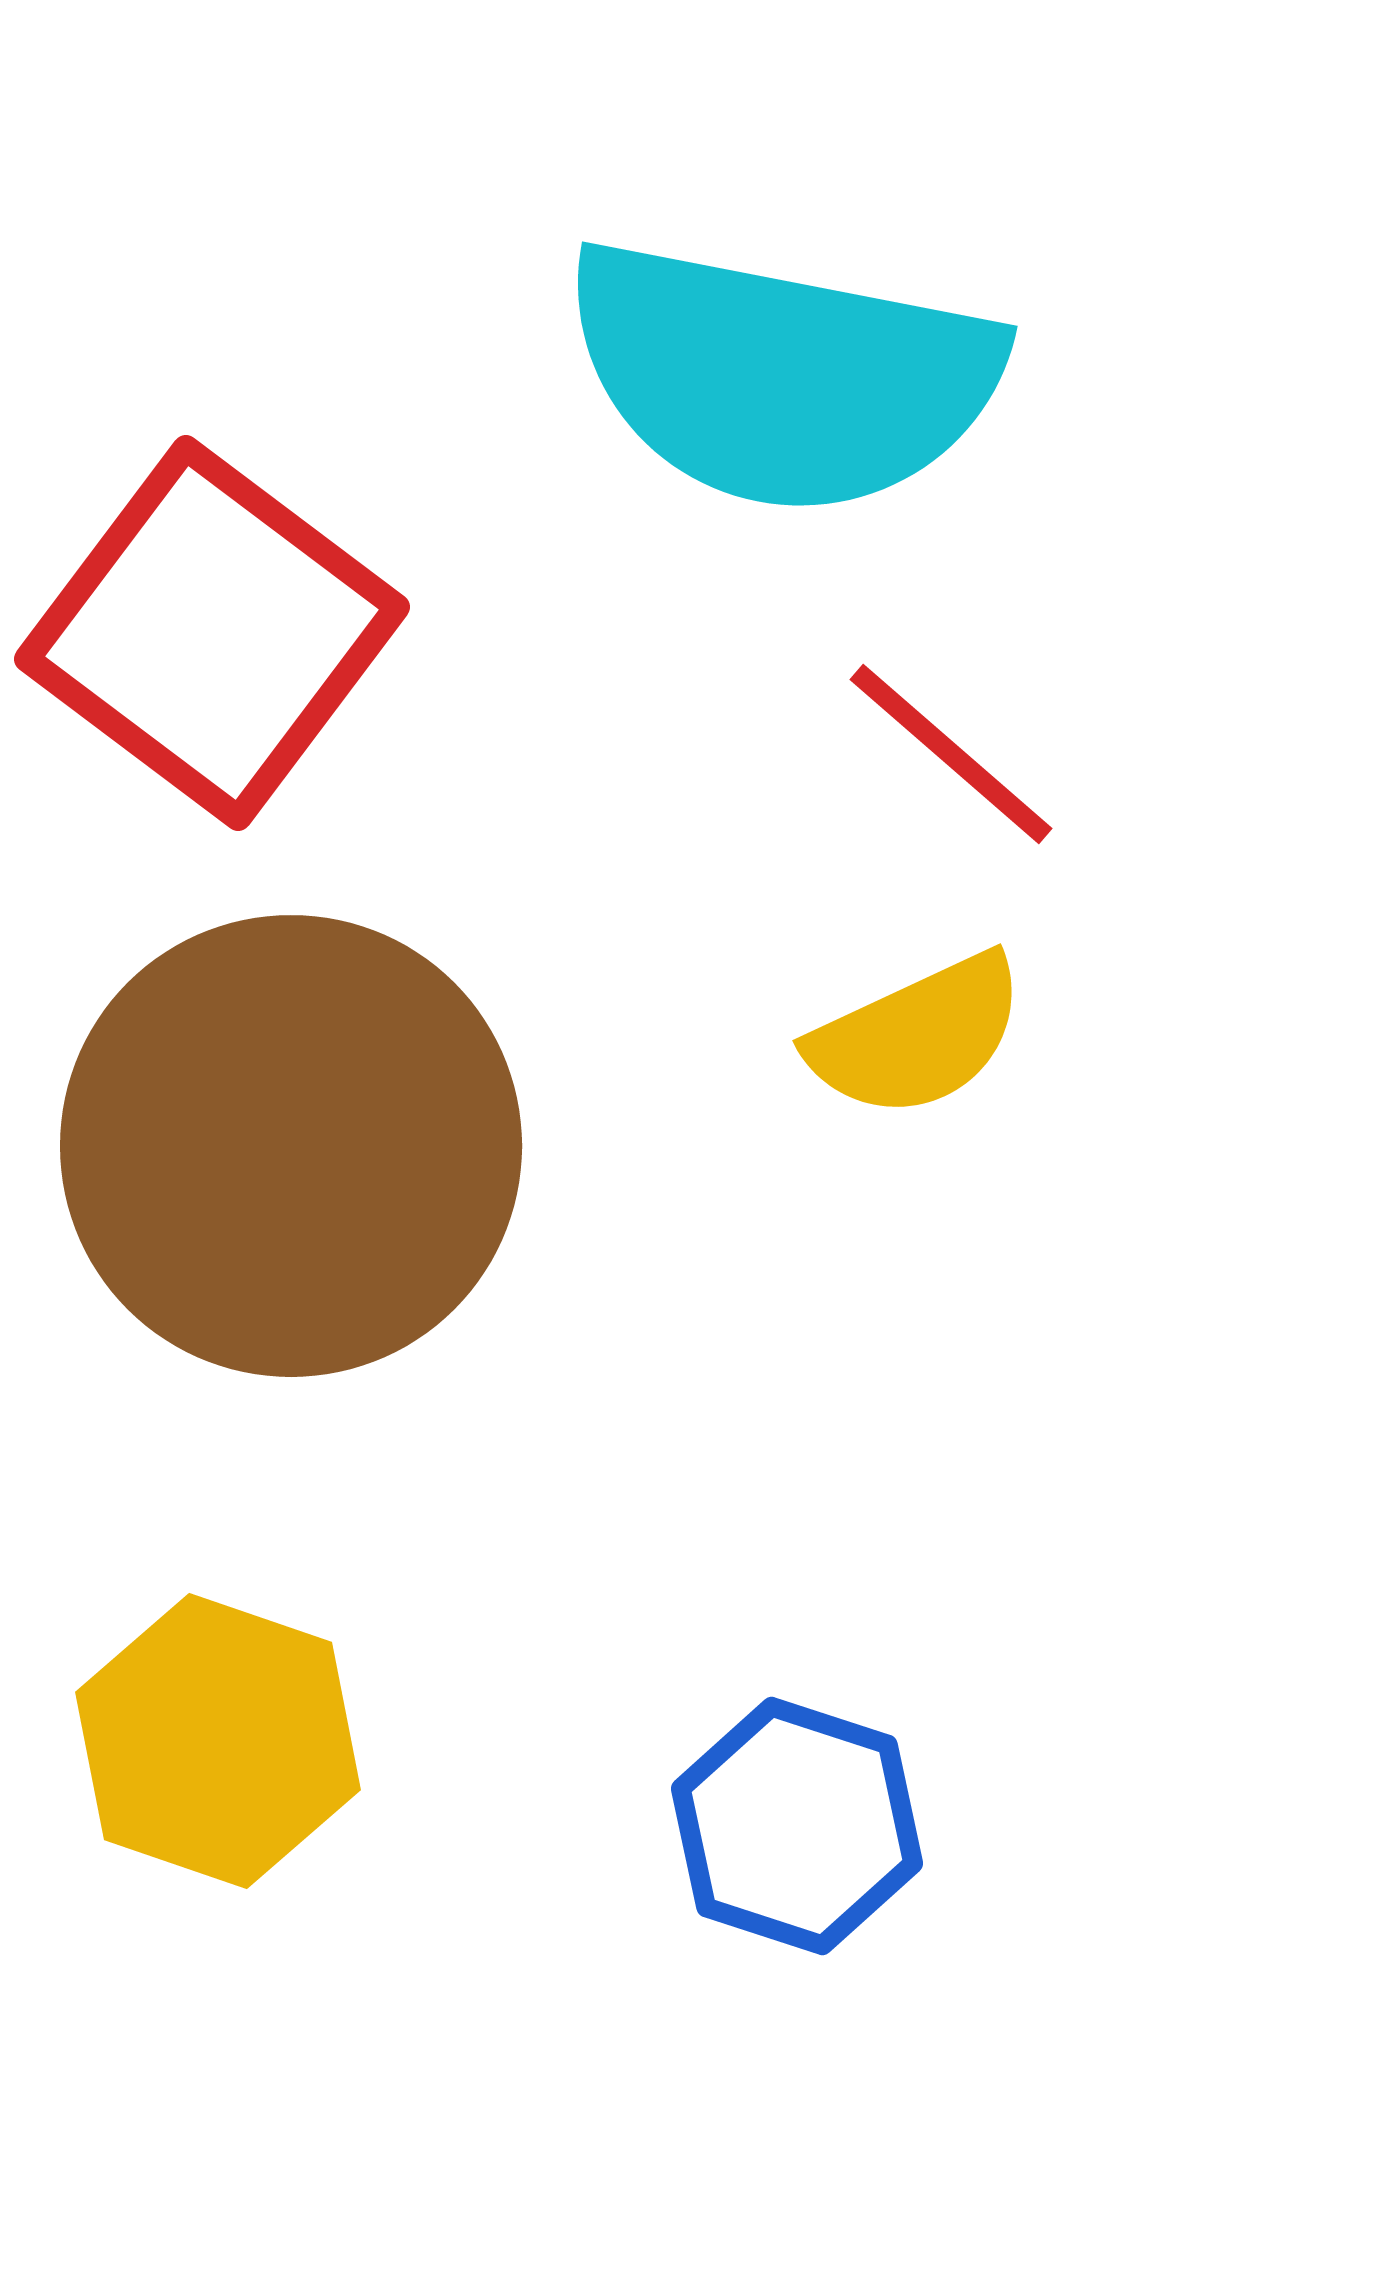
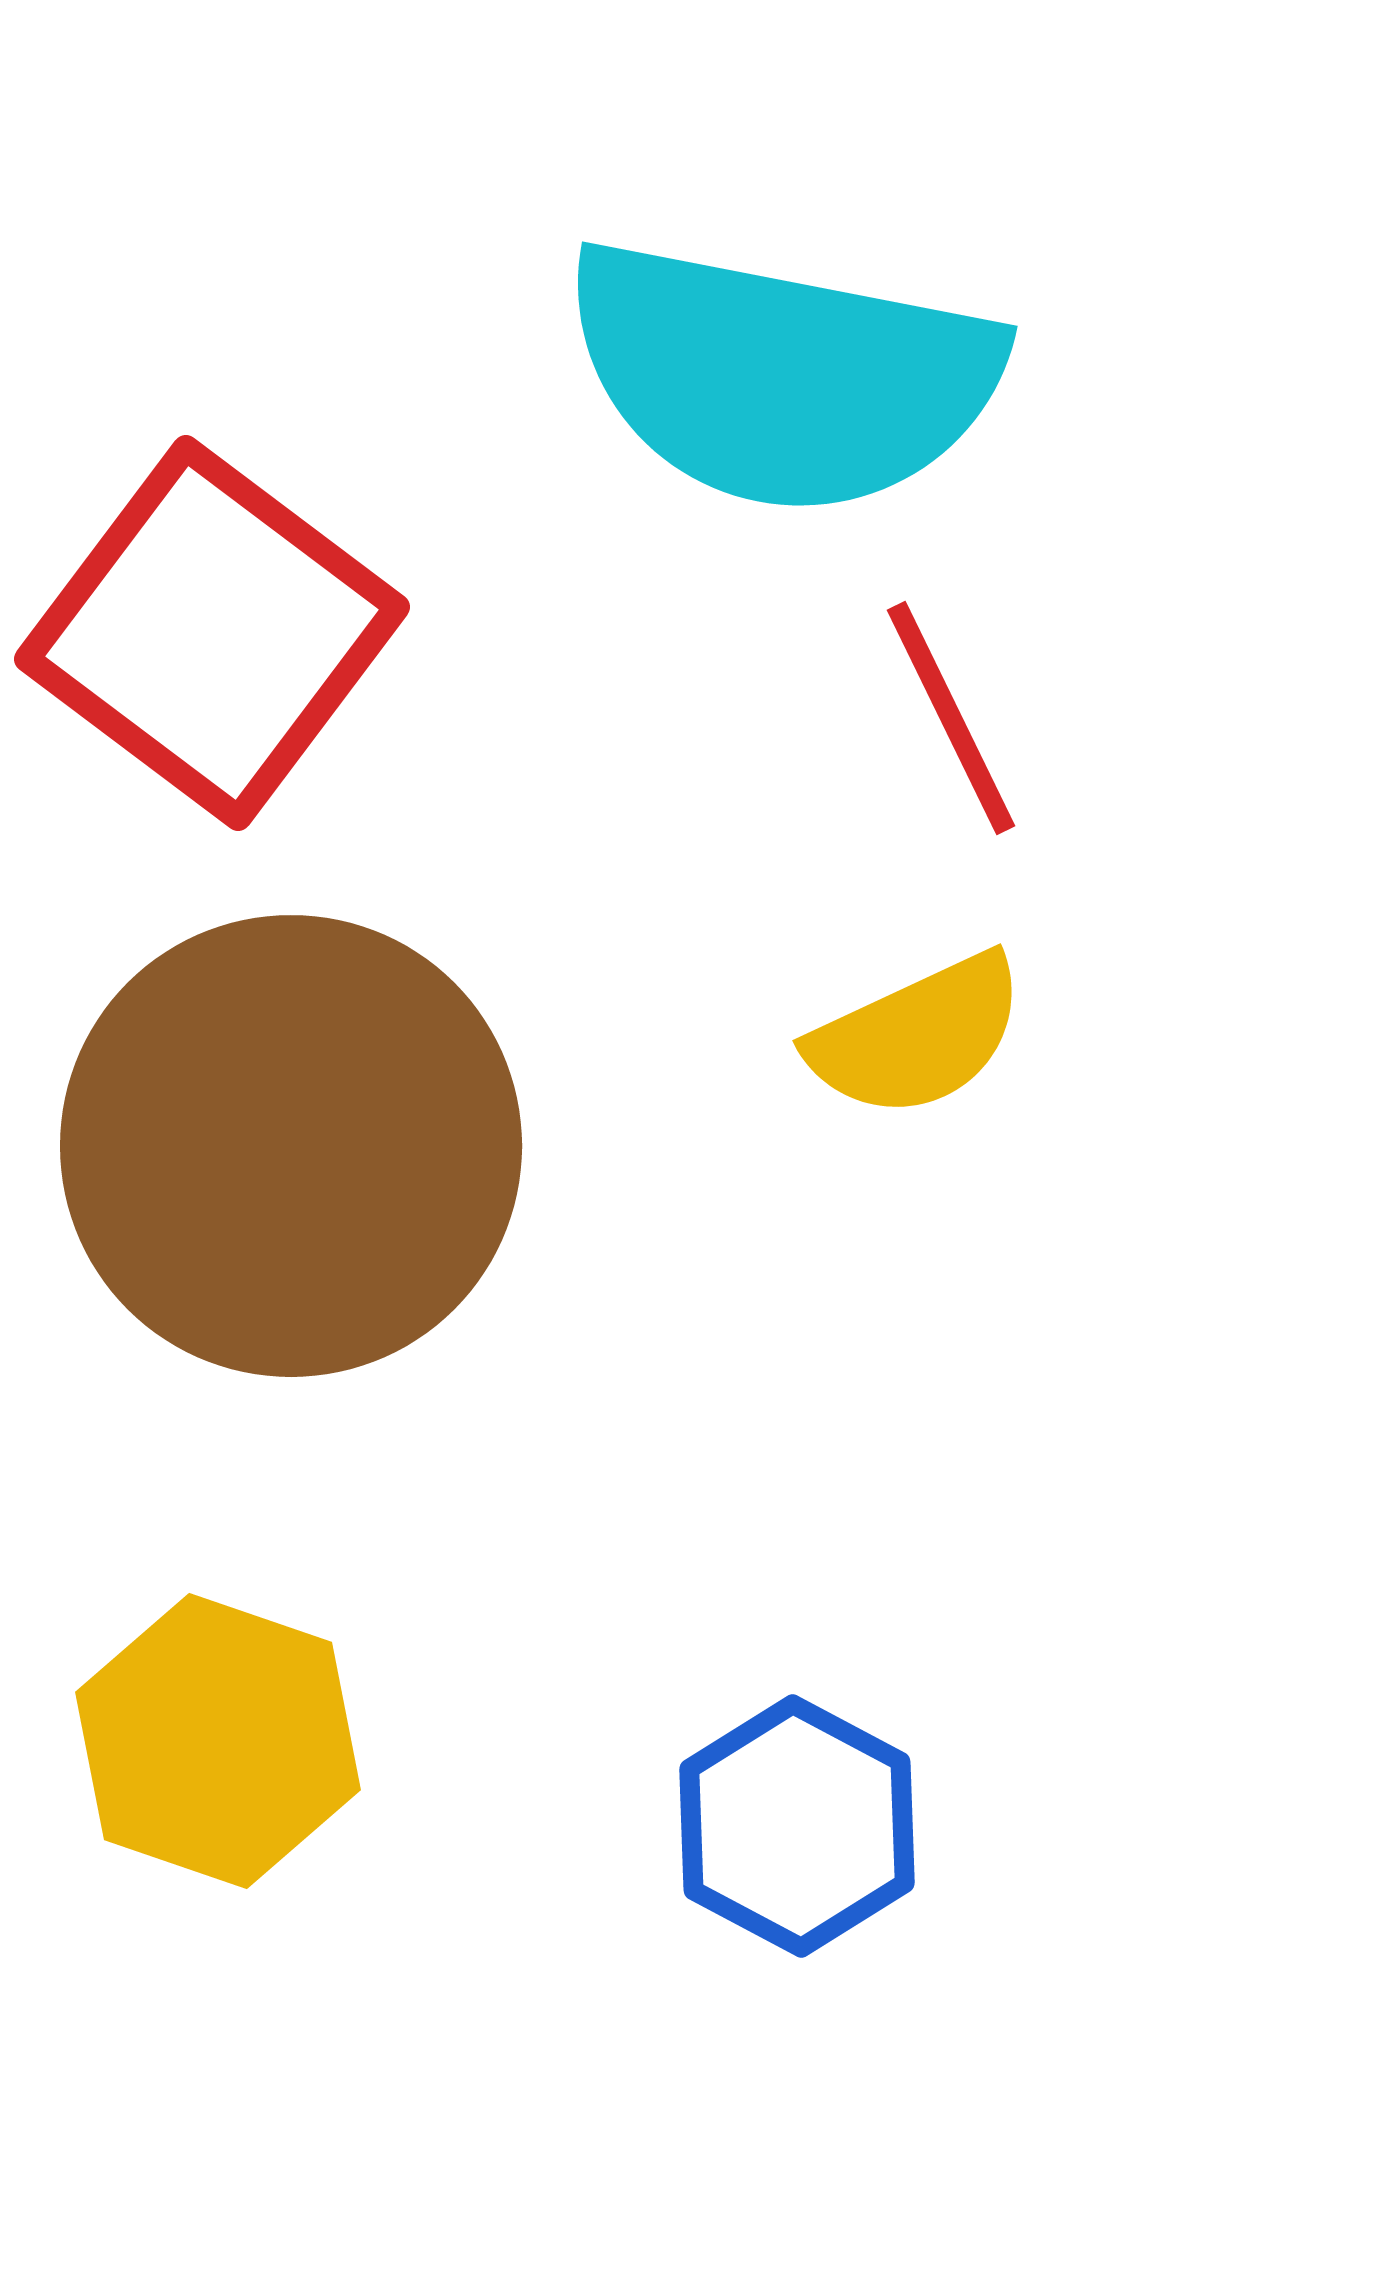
red line: moved 36 px up; rotated 23 degrees clockwise
blue hexagon: rotated 10 degrees clockwise
